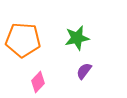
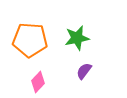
orange pentagon: moved 7 px right
